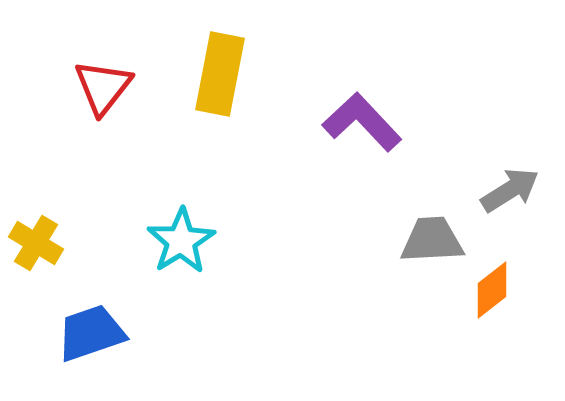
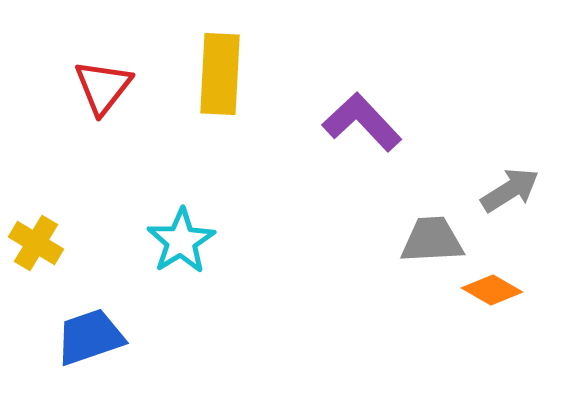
yellow rectangle: rotated 8 degrees counterclockwise
orange diamond: rotated 68 degrees clockwise
blue trapezoid: moved 1 px left, 4 px down
